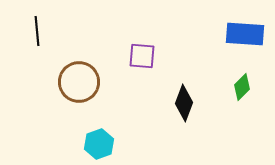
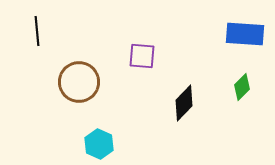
black diamond: rotated 24 degrees clockwise
cyan hexagon: rotated 16 degrees counterclockwise
